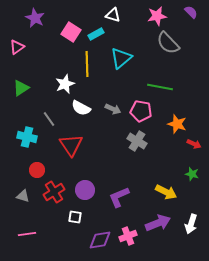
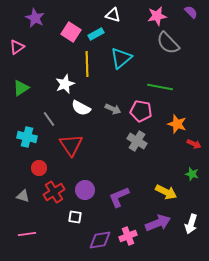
red circle: moved 2 px right, 2 px up
